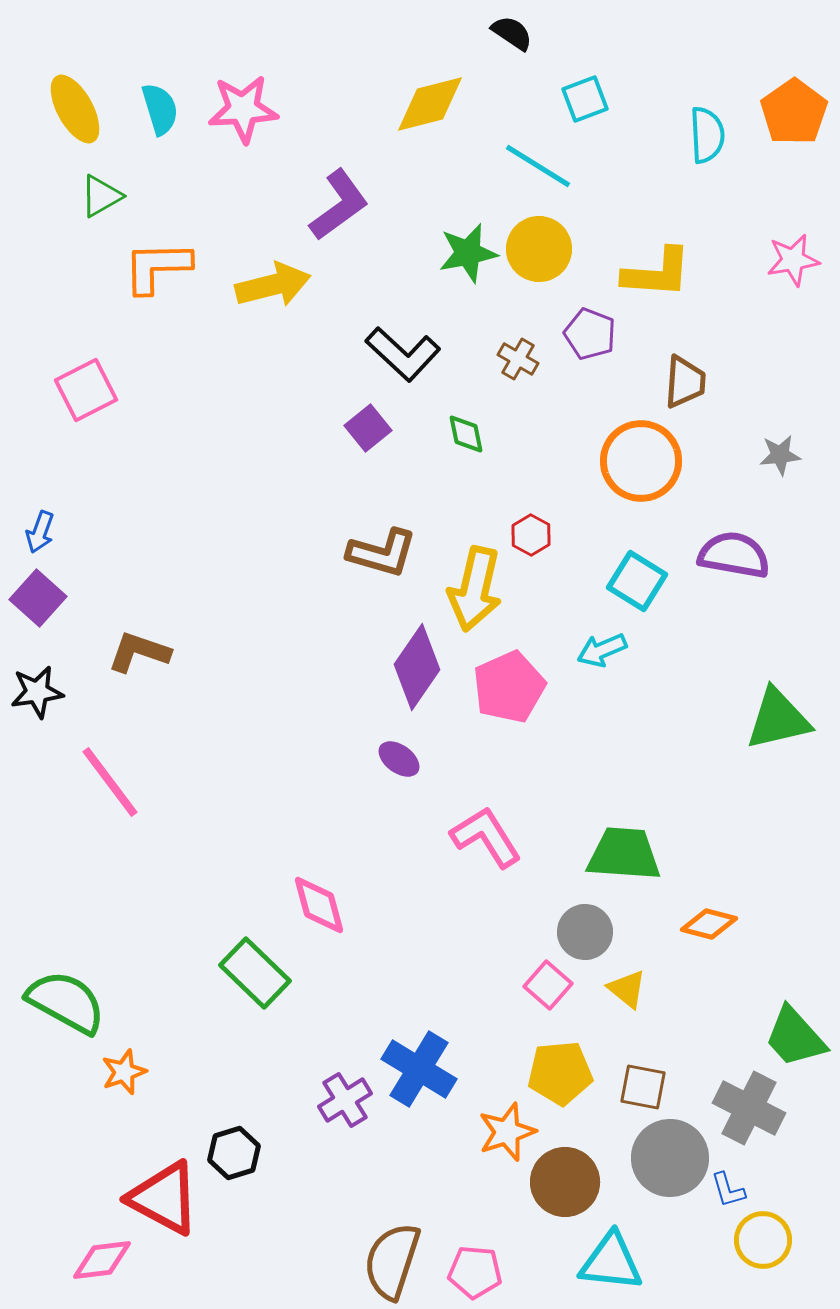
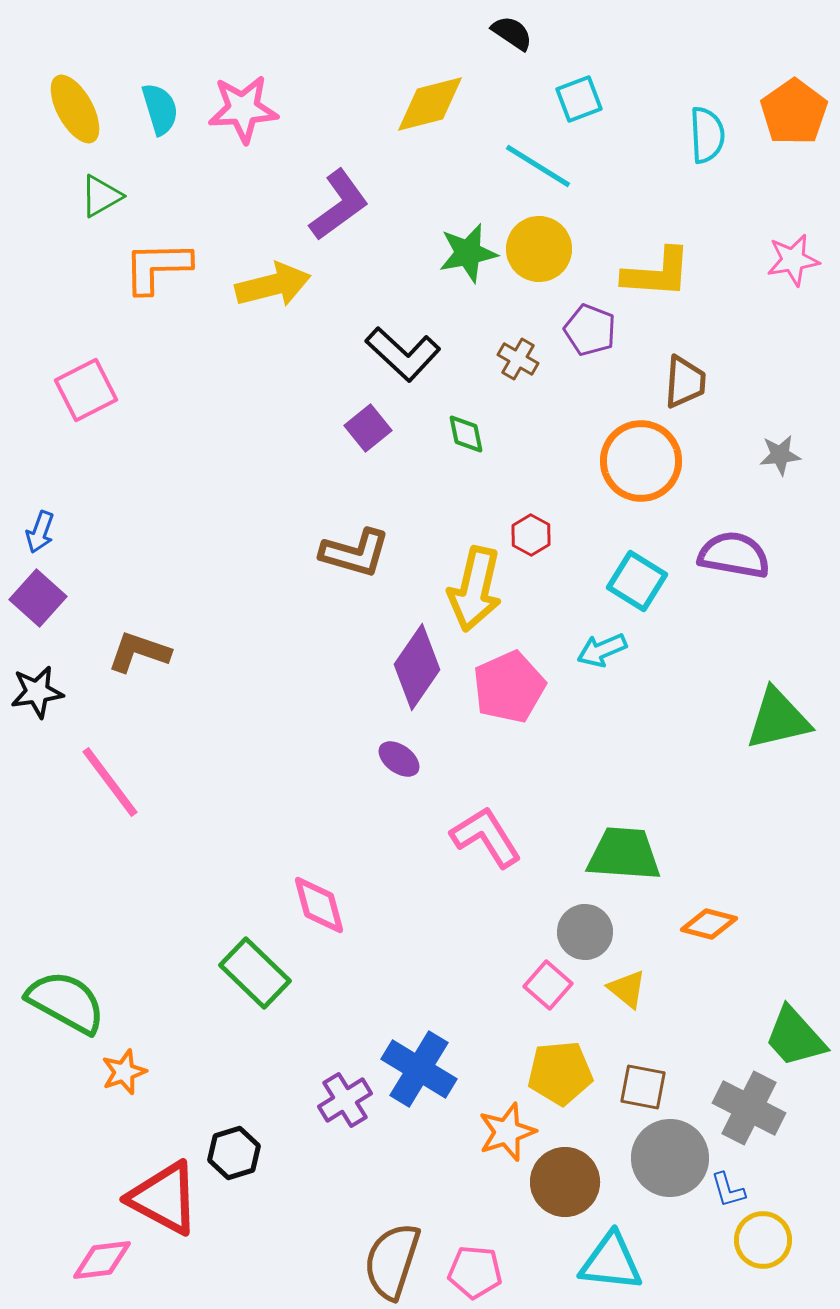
cyan square at (585, 99): moved 6 px left
purple pentagon at (590, 334): moved 4 px up
brown L-shape at (382, 553): moved 27 px left
